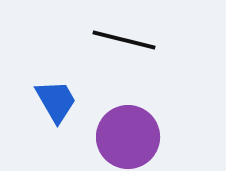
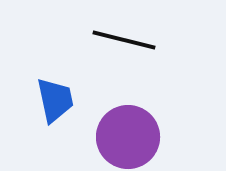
blue trapezoid: moved 1 px left, 1 px up; rotated 18 degrees clockwise
